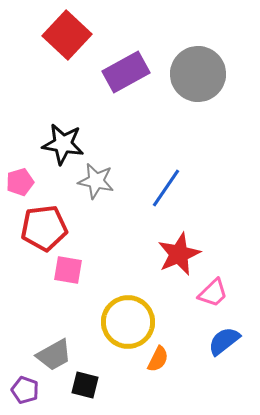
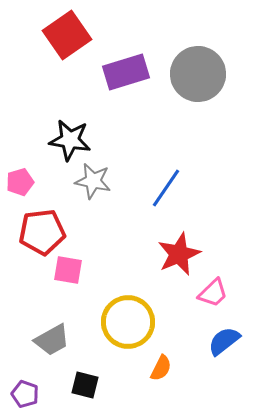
red square: rotated 12 degrees clockwise
purple rectangle: rotated 12 degrees clockwise
black star: moved 7 px right, 4 px up
gray star: moved 3 px left
red pentagon: moved 2 px left, 4 px down
gray trapezoid: moved 2 px left, 15 px up
orange semicircle: moved 3 px right, 9 px down
purple pentagon: moved 4 px down
